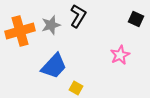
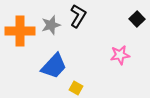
black square: moved 1 px right; rotated 21 degrees clockwise
orange cross: rotated 16 degrees clockwise
pink star: rotated 18 degrees clockwise
